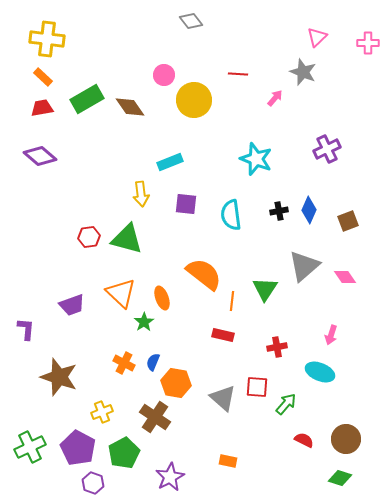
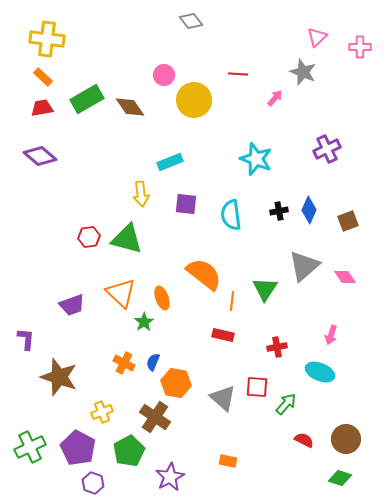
pink cross at (368, 43): moved 8 px left, 4 px down
purple L-shape at (26, 329): moved 10 px down
green pentagon at (124, 453): moved 5 px right, 2 px up
